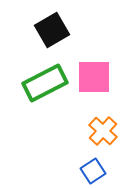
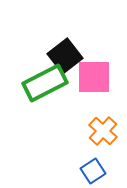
black square: moved 13 px right, 26 px down; rotated 8 degrees counterclockwise
